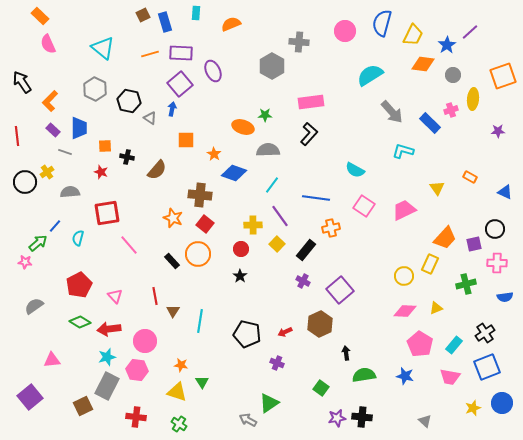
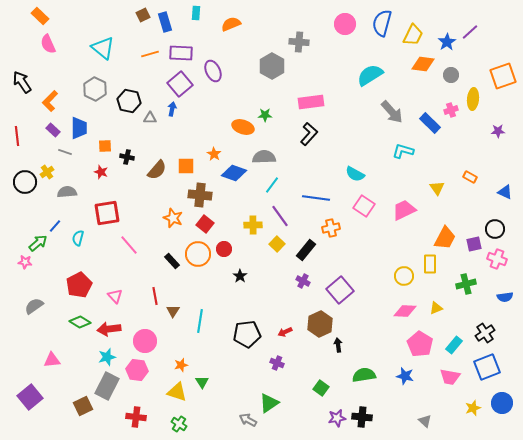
pink circle at (345, 31): moved 7 px up
blue star at (447, 45): moved 3 px up
gray circle at (453, 75): moved 2 px left
gray triangle at (150, 118): rotated 32 degrees counterclockwise
orange square at (186, 140): moved 26 px down
gray semicircle at (268, 150): moved 4 px left, 7 px down
cyan semicircle at (355, 170): moved 4 px down
gray semicircle at (70, 192): moved 3 px left
orange trapezoid at (445, 238): rotated 15 degrees counterclockwise
red circle at (241, 249): moved 17 px left
pink cross at (497, 263): moved 4 px up; rotated 18 degrees clockwise
yellow rectangle at (430, 264): rotated 24 degrees counterclockwise
black pentagon at (247, 334): rotated 20 degrees counterclockwise
black arrow at (346, 353): moved 8 px left, 8 px up
orange star at (181, 365): rotated 24 degrees counterclockwise
